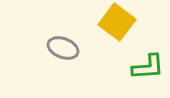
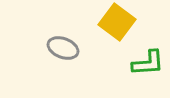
green L-shape: moved 4 px up
